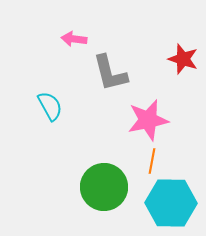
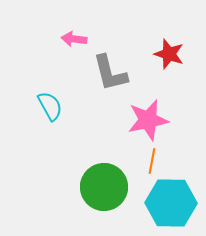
red star: moved 14 px left, 5 px up
